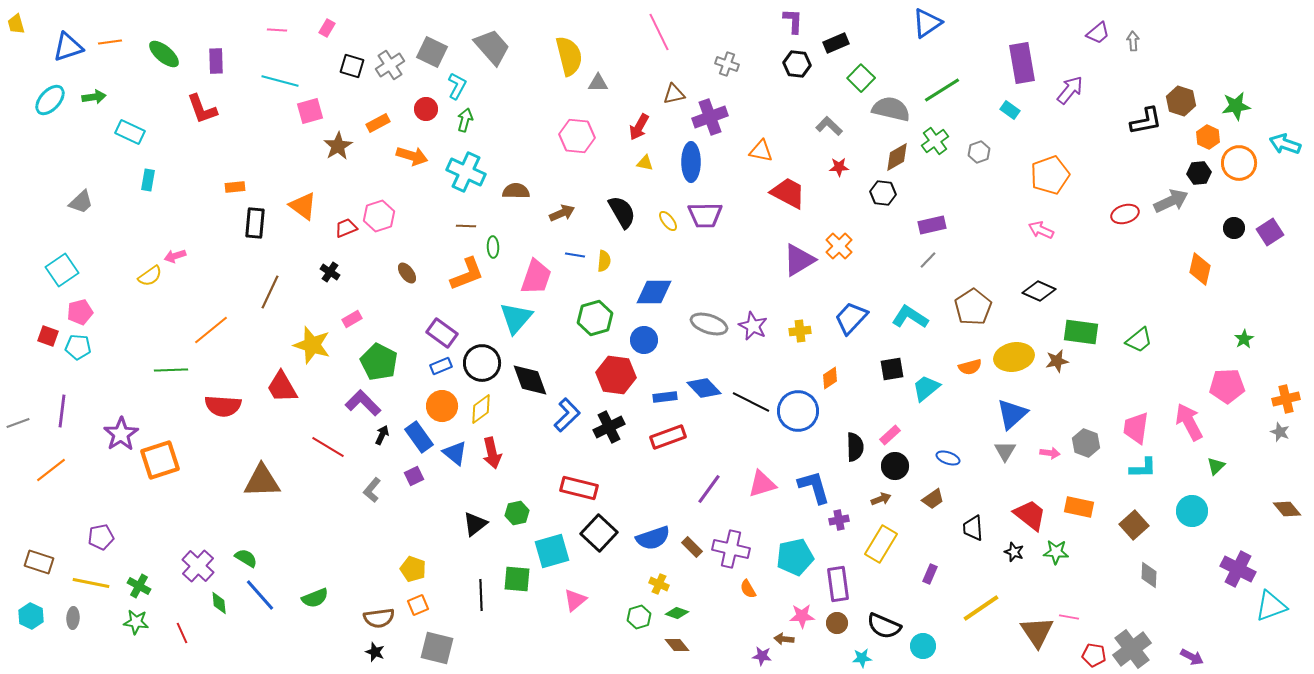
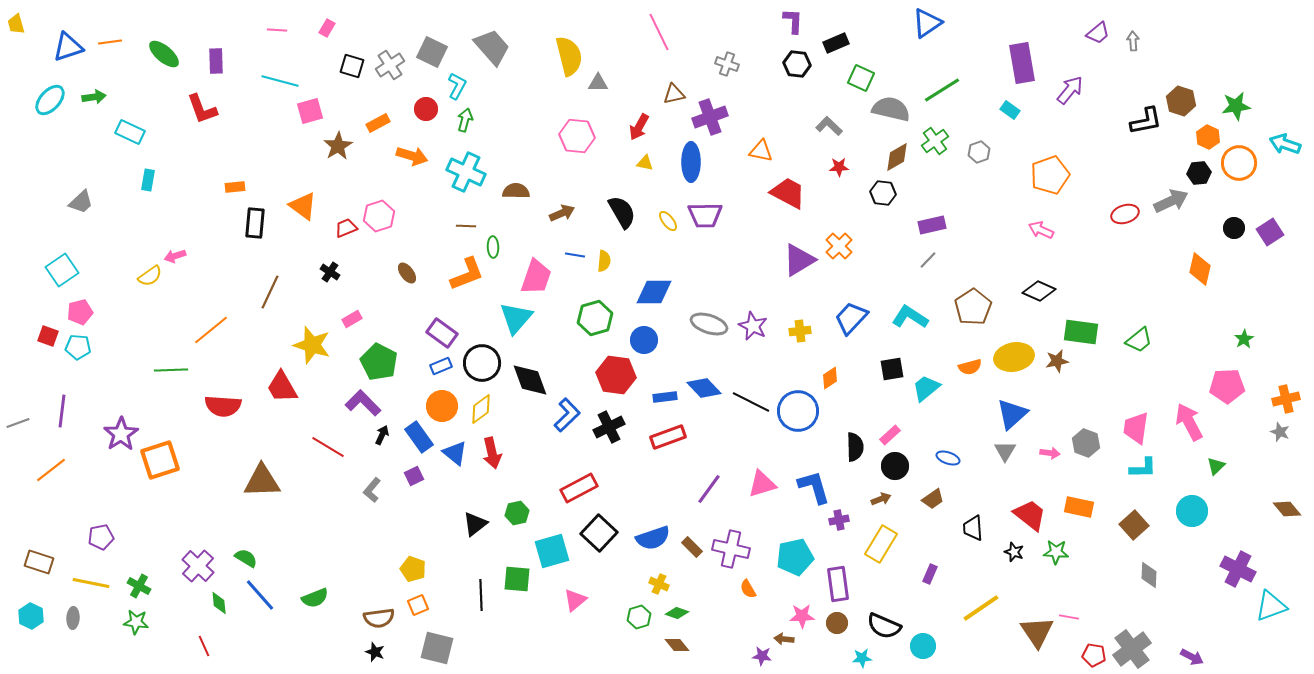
green square at (861, 78): rotated 20 degrees counterclockwise
red rectangle at (579, 488): rotated 42 degrees counterclockwise
red line at (182, 633): moved 22 px right, 13 px down
